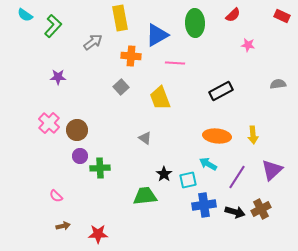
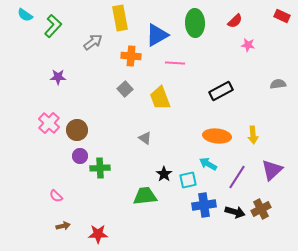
red semicircle: moved 2 px right, 6 px down
gray square: moved 4 px right, 2 px down
